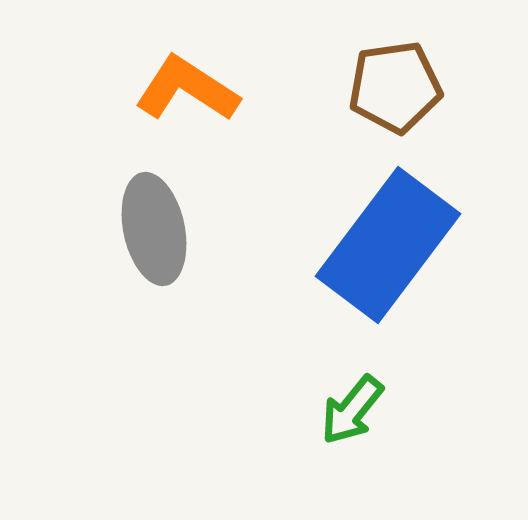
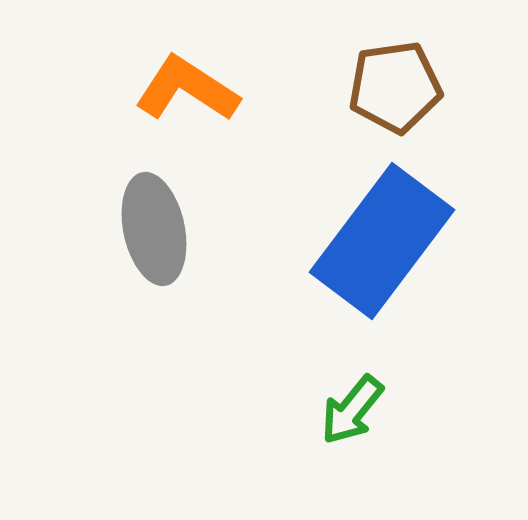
blue rectangle: moved 6 px left, 4 px up
